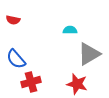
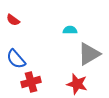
red semicircle: rotated 24 degrees clockwise
